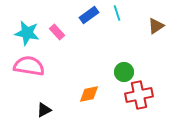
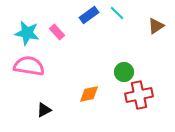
cyan line: rotated 28 degrees counterclockwise
